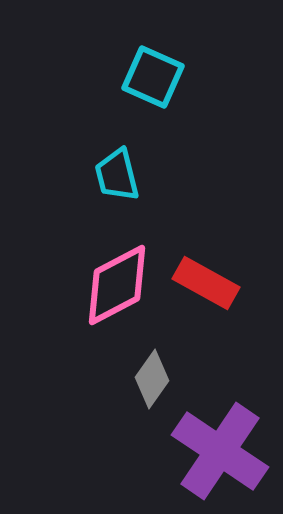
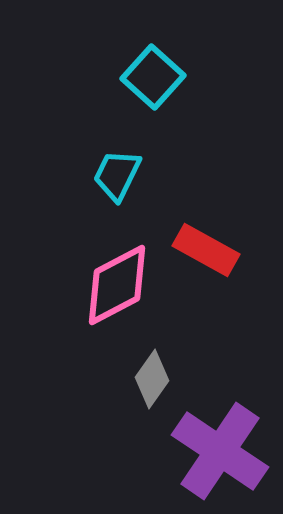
cyan square: rotated 18 degrees clockwise
cyan trapezoid: rotated 40 degrees clockwise
red rectangle: moved 33 px up
